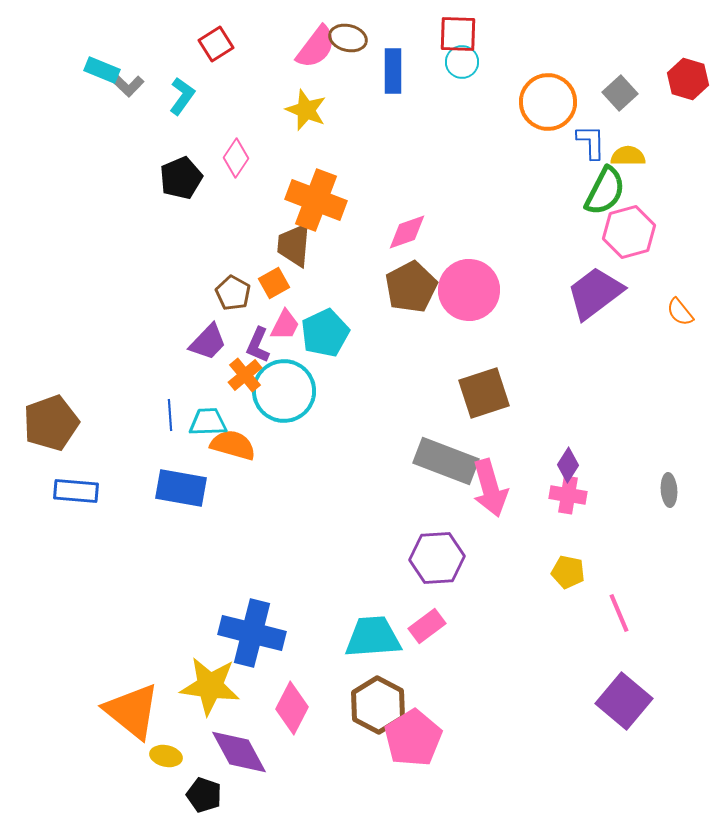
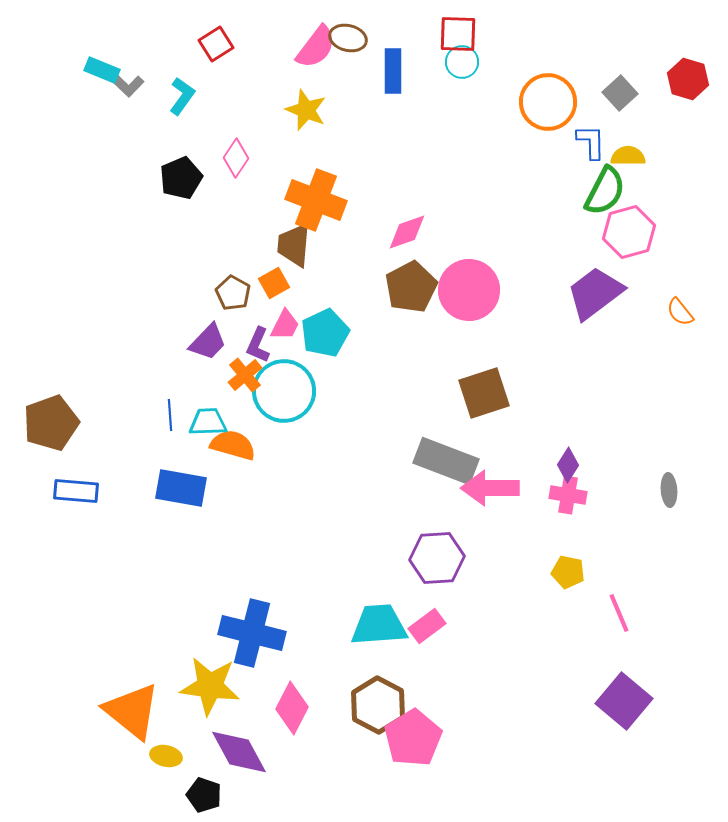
pink arrow at (490, 488): rotated 106 degrees clockwise
cyan trapezoid at (373, 637): moved 6 px right, 12 px up
